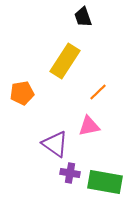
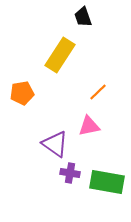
yellow rectangle: moved 5 px left, 6 px up
green rectangle: moved 2 px right
